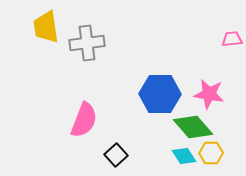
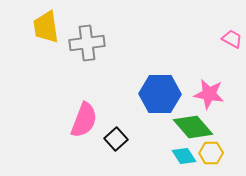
pink trapezoid: rotated 35 degrees clockwise
black square: moved 16 px up
